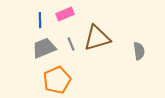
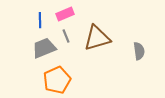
gray line: moved 5 px left, 8 px up
